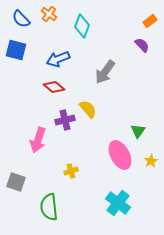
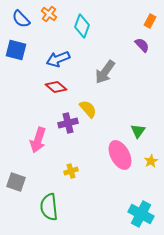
orange rectangle: rotated 24 degrees counterclockwise
red diamond: moved 2 px right
purple cross: moved 3 px right, 3 px down
cyan cross: moved 23 px right, 11 px down; rotated 10 degrees counterclockwise
